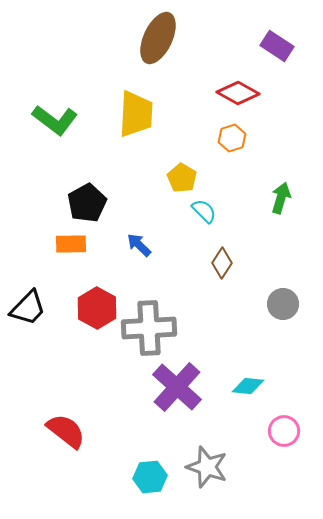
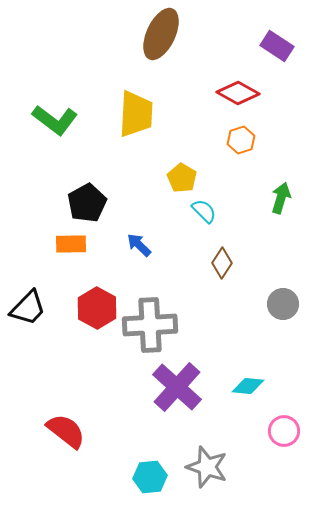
brown ellipse: moved 3 px right, 4 px up
orange hexagon: moved 9 px right, 2 px down
gray cross: moved 1 px right, 3 px up
